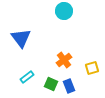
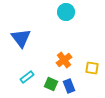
cyan circle: moved 2 px right, 1 px down
yellow square: rotated 24 degrees clockwise
